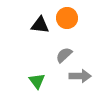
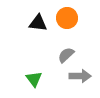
black triangle: moved 2 px left, 2 px up
gray semicircle: moved 2 px right
green triangle: moved 3 px left, 2 px up
